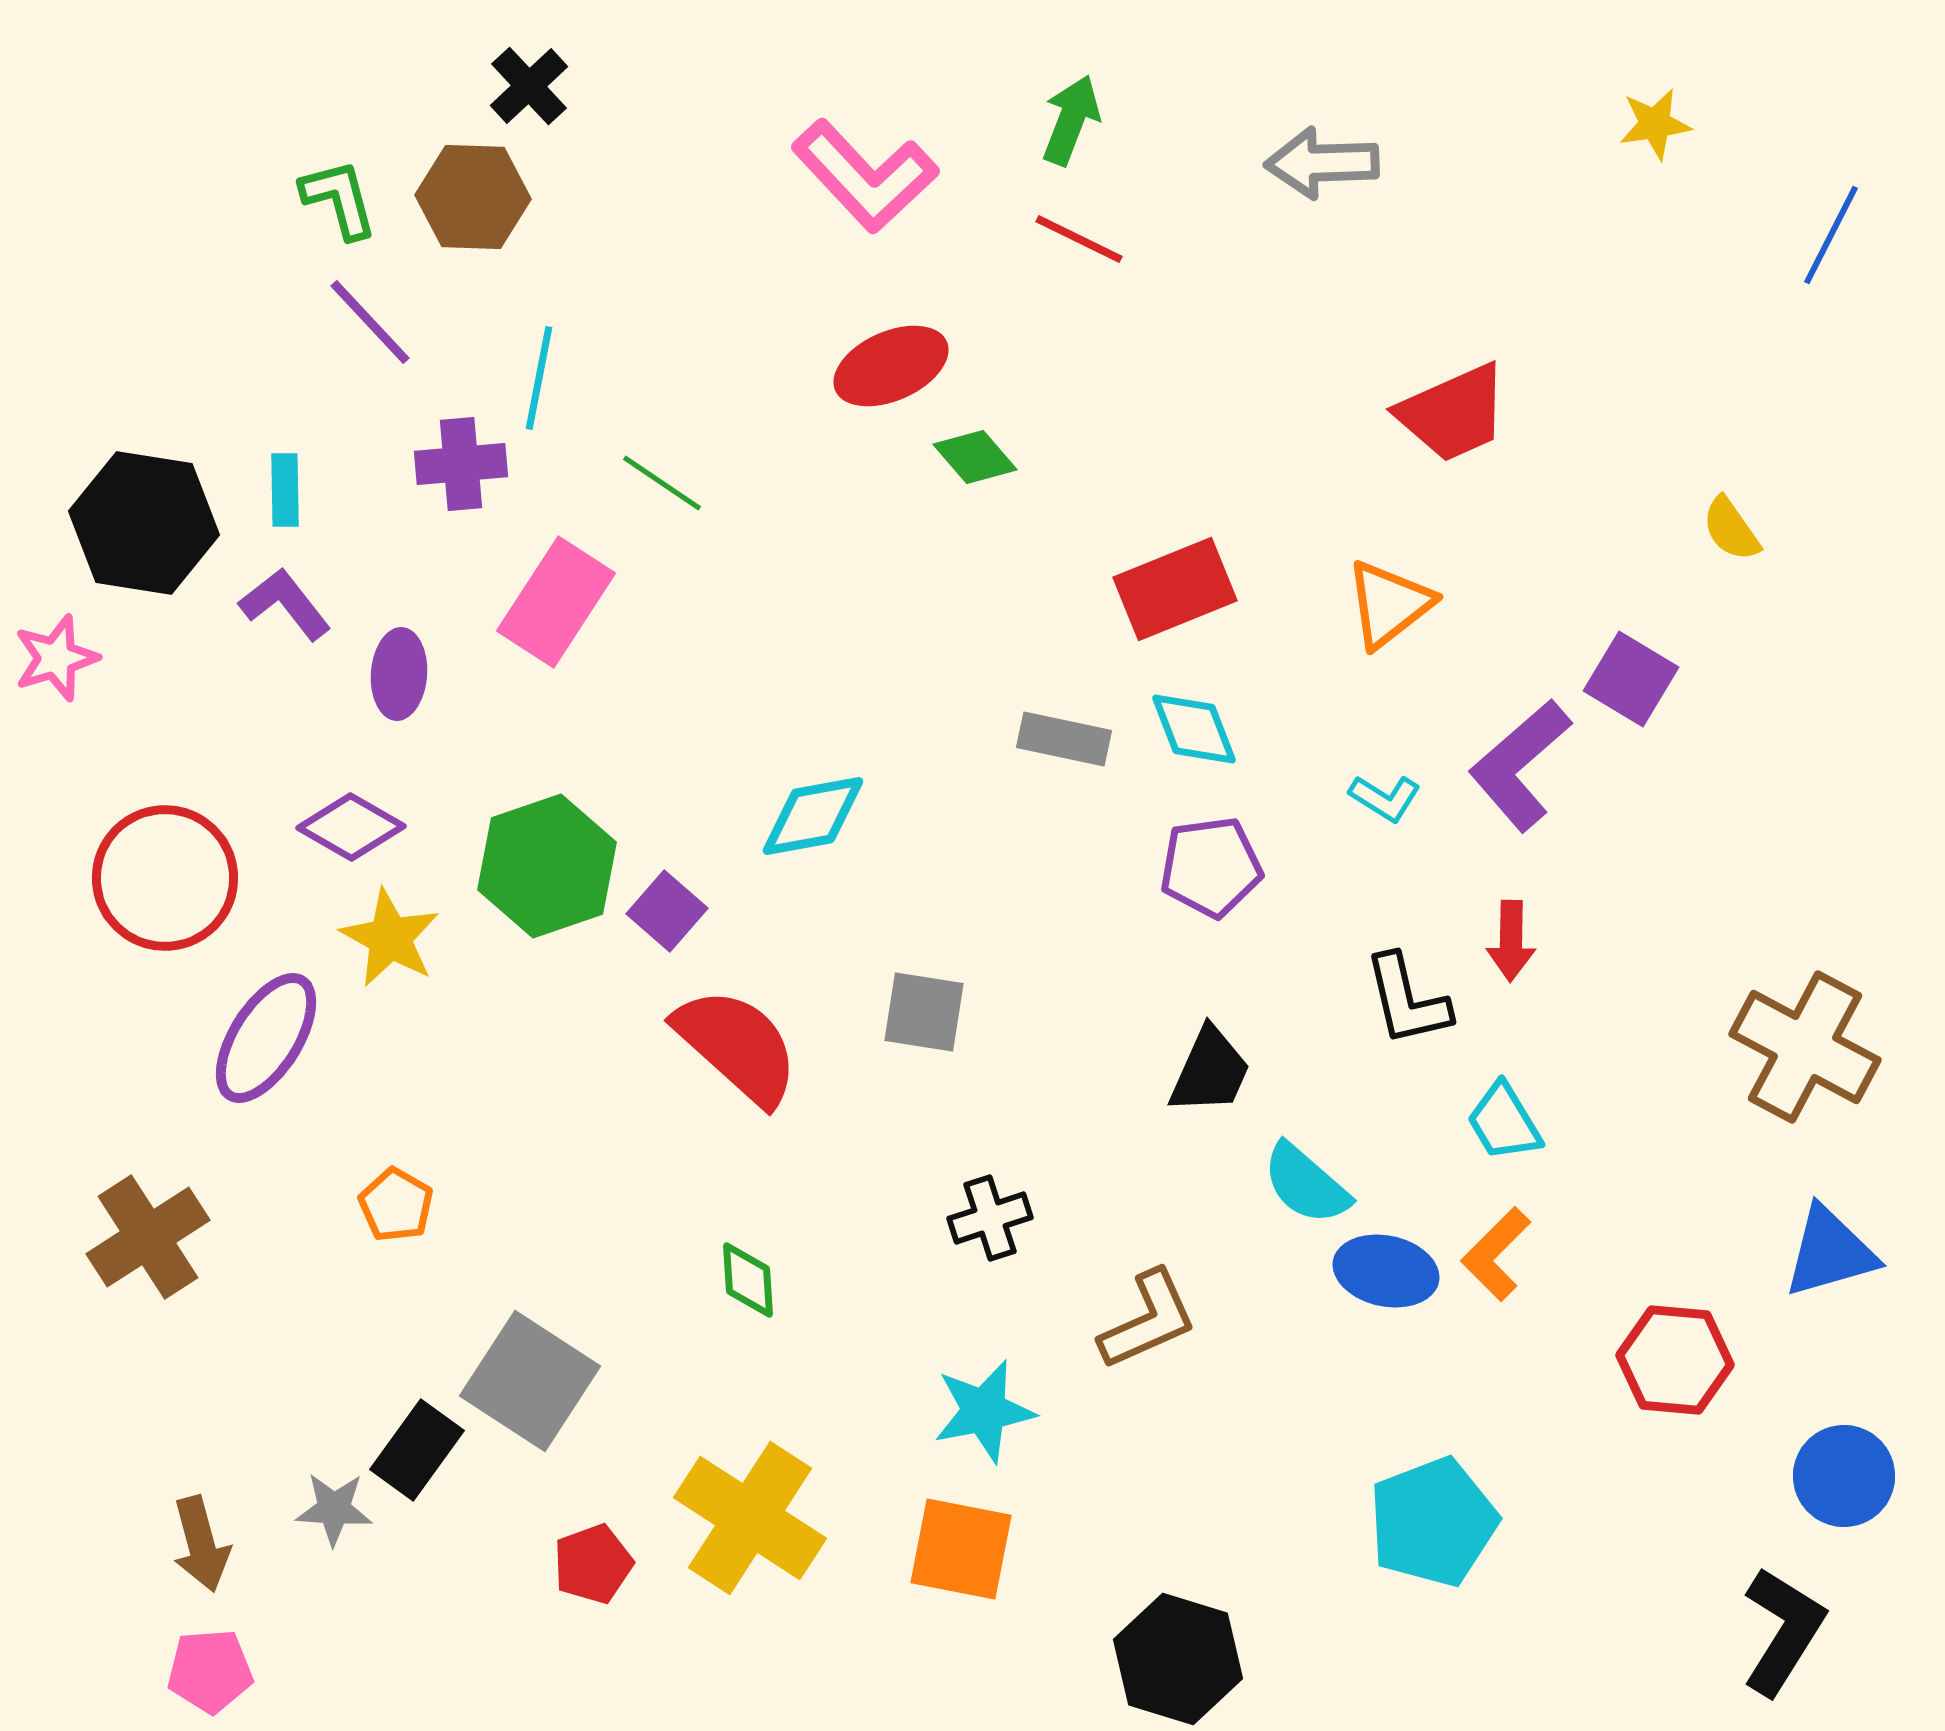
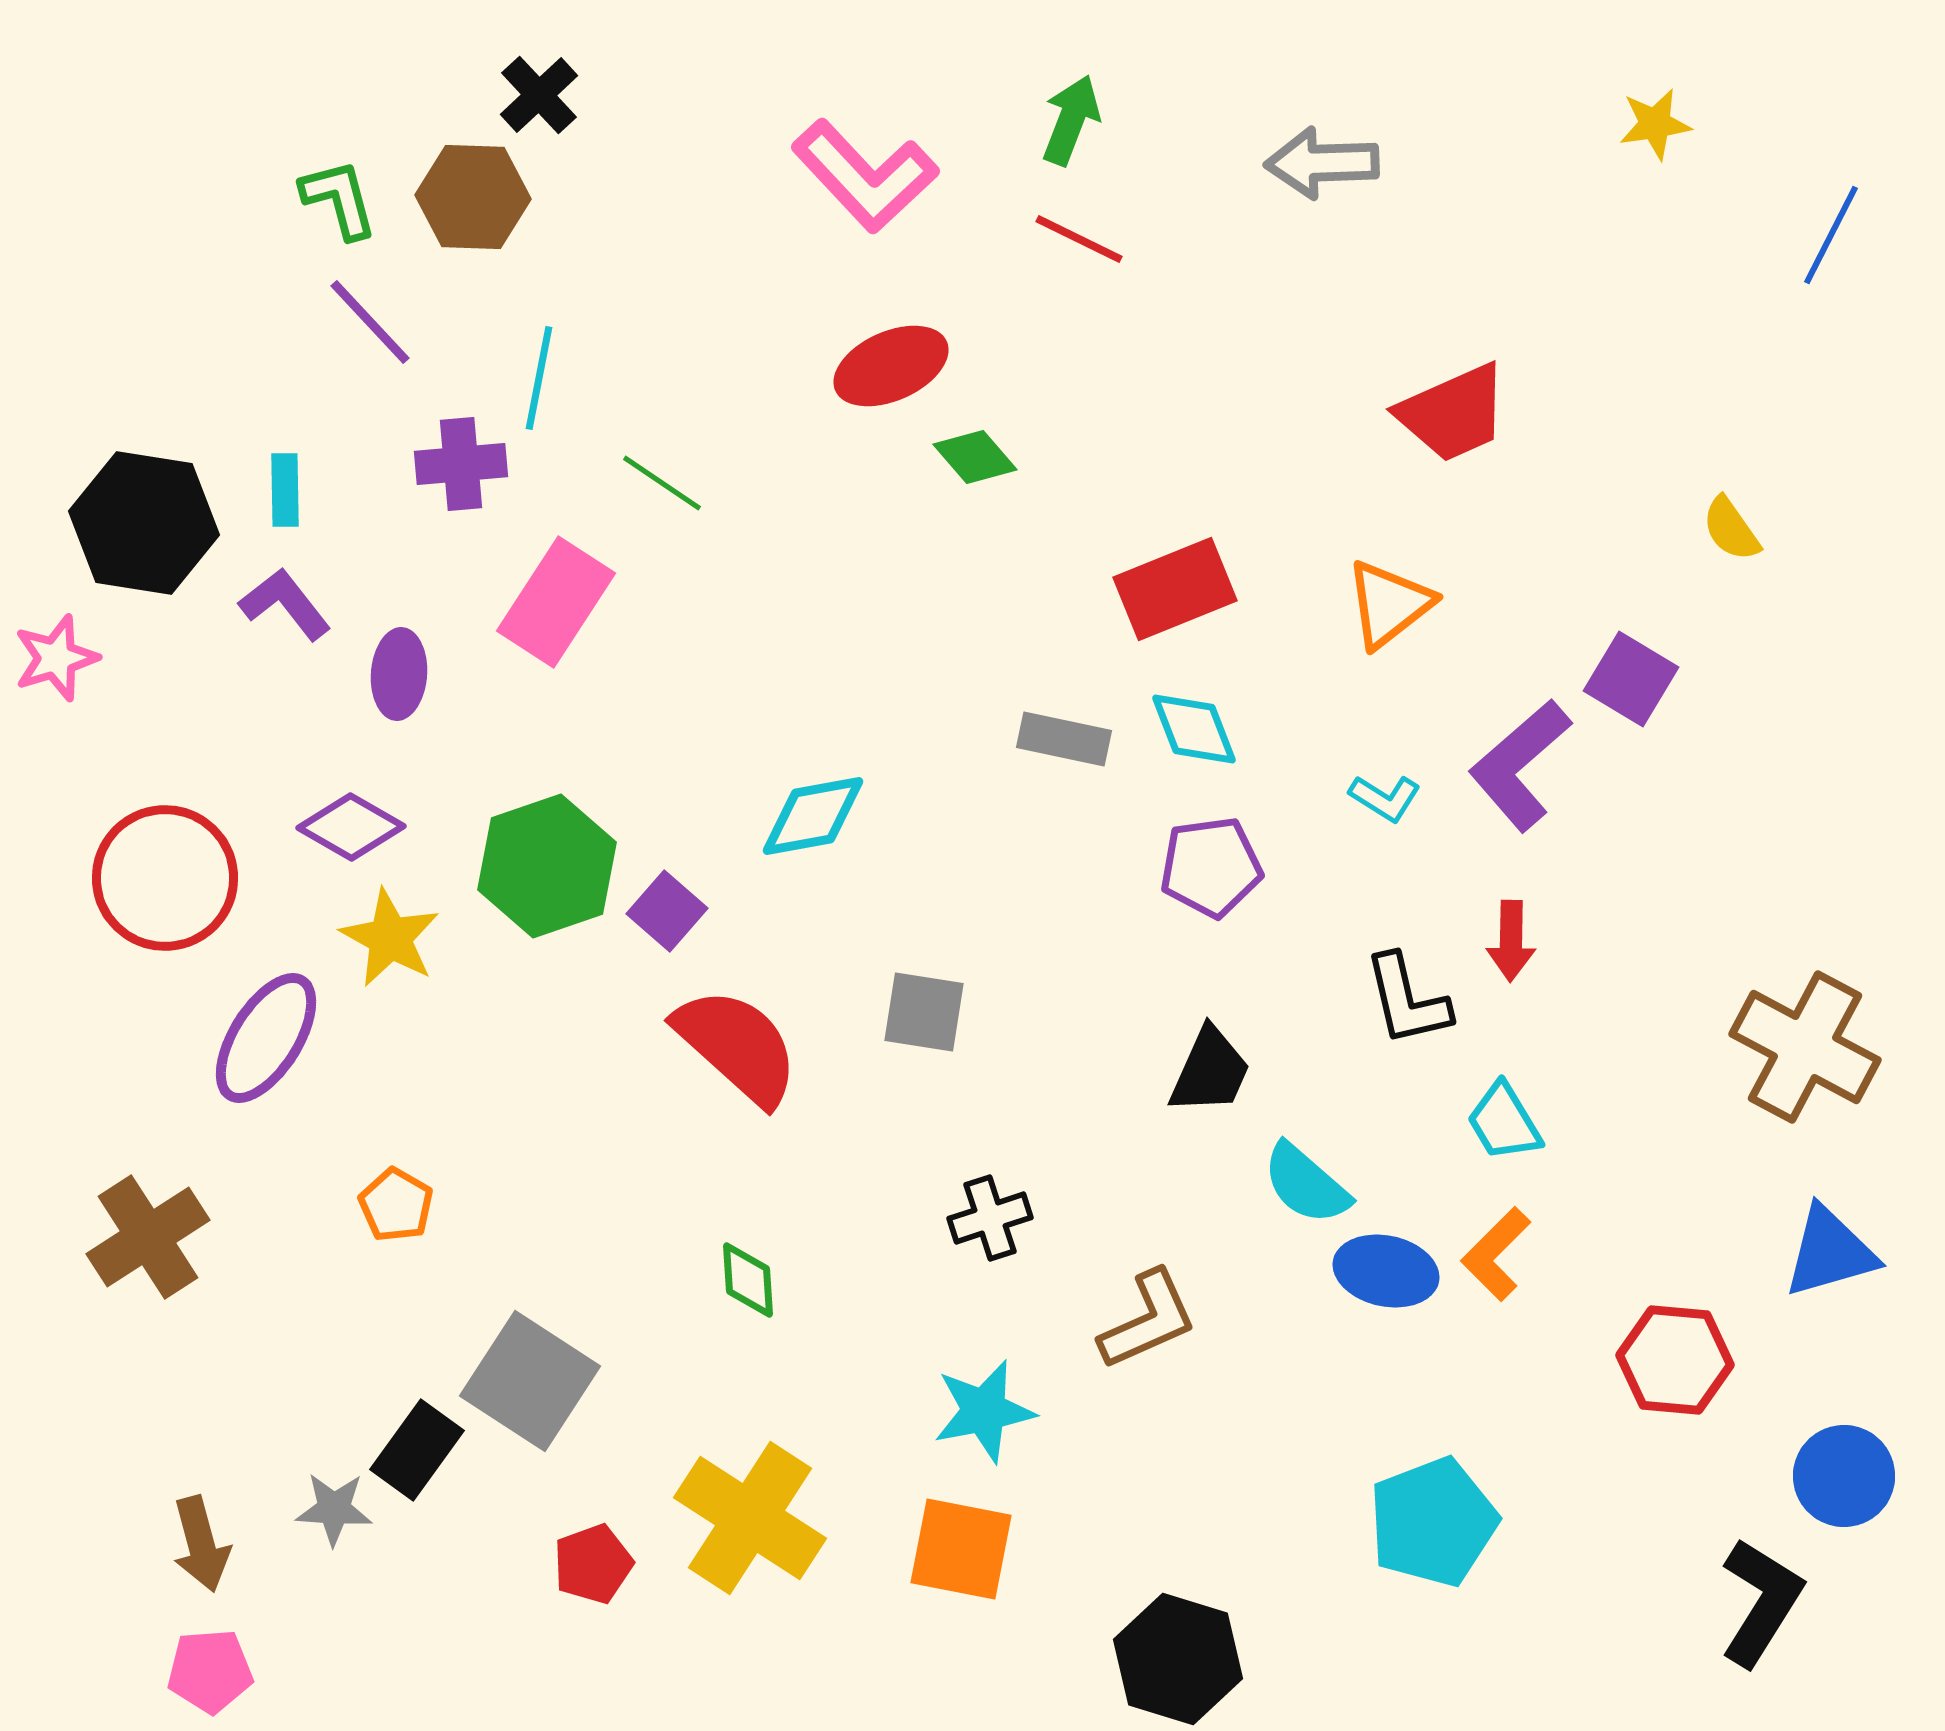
black cross at (529, 86): moved 10 px right, 9 px down
black L-shape at (1783, 1631): moved 22 px left, 29 px up
